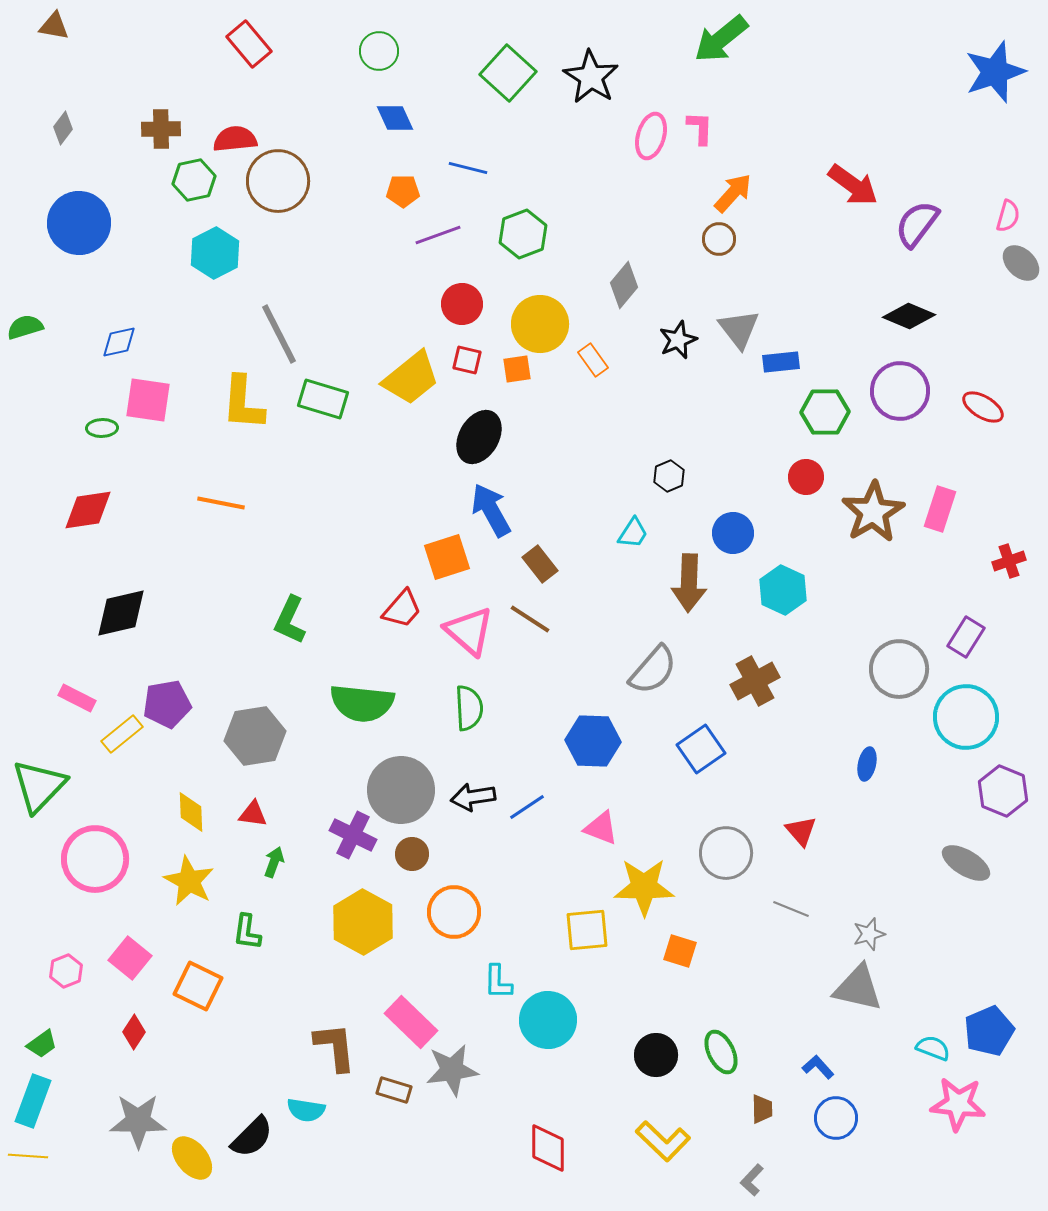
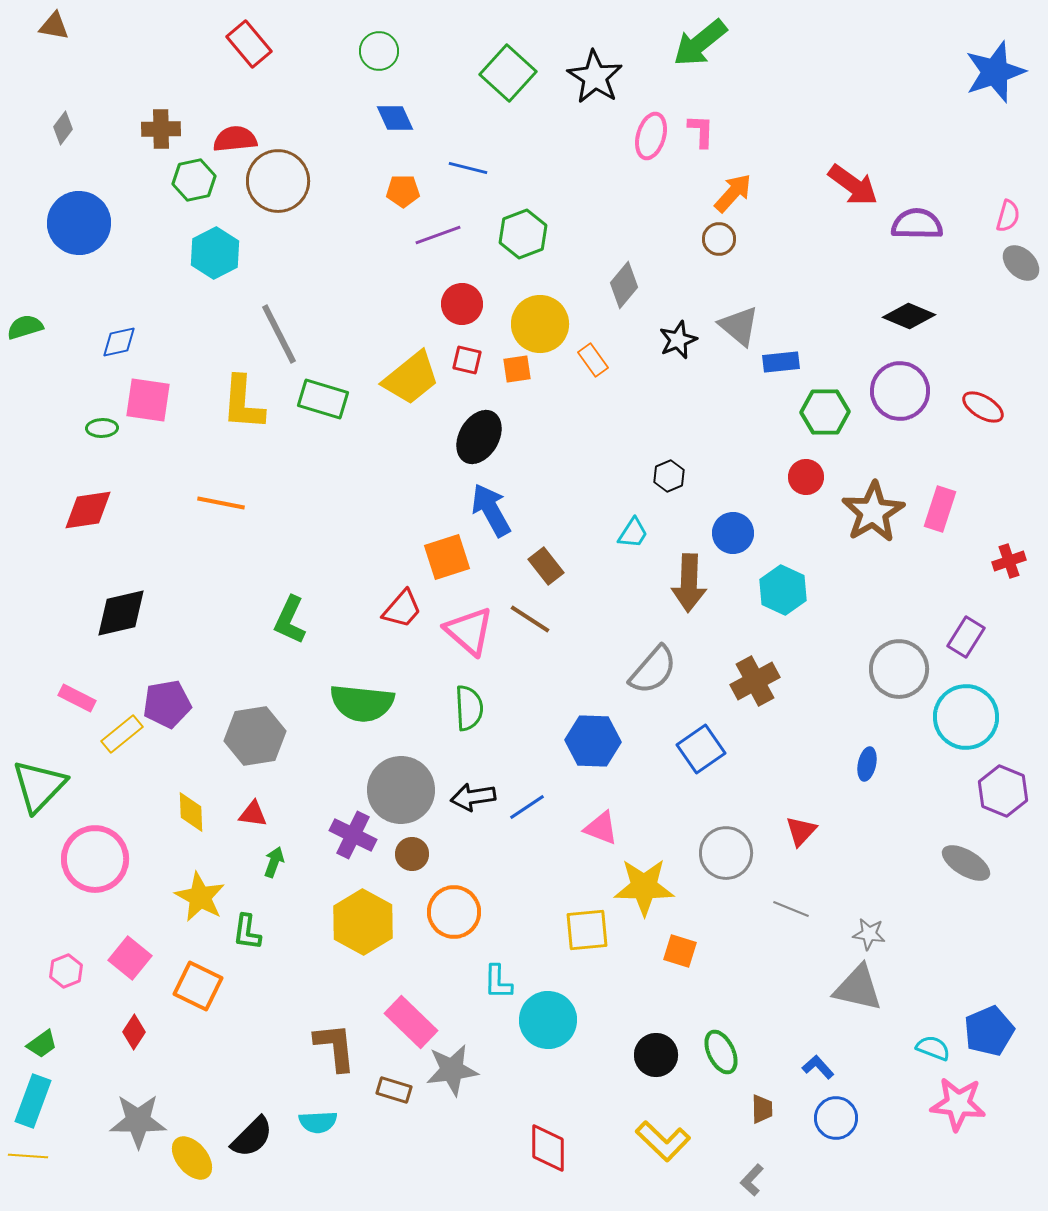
green arrow at (721, 39): moved 21 px left, 4 px down
black star at (591, 77): moved 4 px right
pink L-shape at (700, 128): moved 1 px right, 3 px down
purple semicircle at (917, 224): rotated 54 degrees clockwise
gray triangle at (739, 329): moved 3 px up; rotated 12 degrees counterclockwise
brown rectangle at (540, 564): moved 6 px right, 2 px down
red triangle at (801, 831): rotated 24 degrees clockwise
yellow star at (189, 881): moved 11 px right, 16 px down
gray star at (869, 934): rotated 24 degrees clockwise
cyan semicircle at (306, 1110): moved 12 px right, 12 px down; rotated 12 degrees counterclockwise
